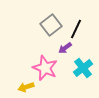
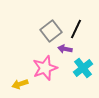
gray square: moved 6 px down
purple arrow: moved 1 px down; rotated 48 degrees clockwise
pink star: rotated 30 degrees clockwise
yellow arrow: moved 6 px left, 3 px up
